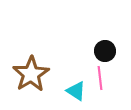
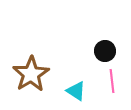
pink line: moved 12 px right, 3 px down
